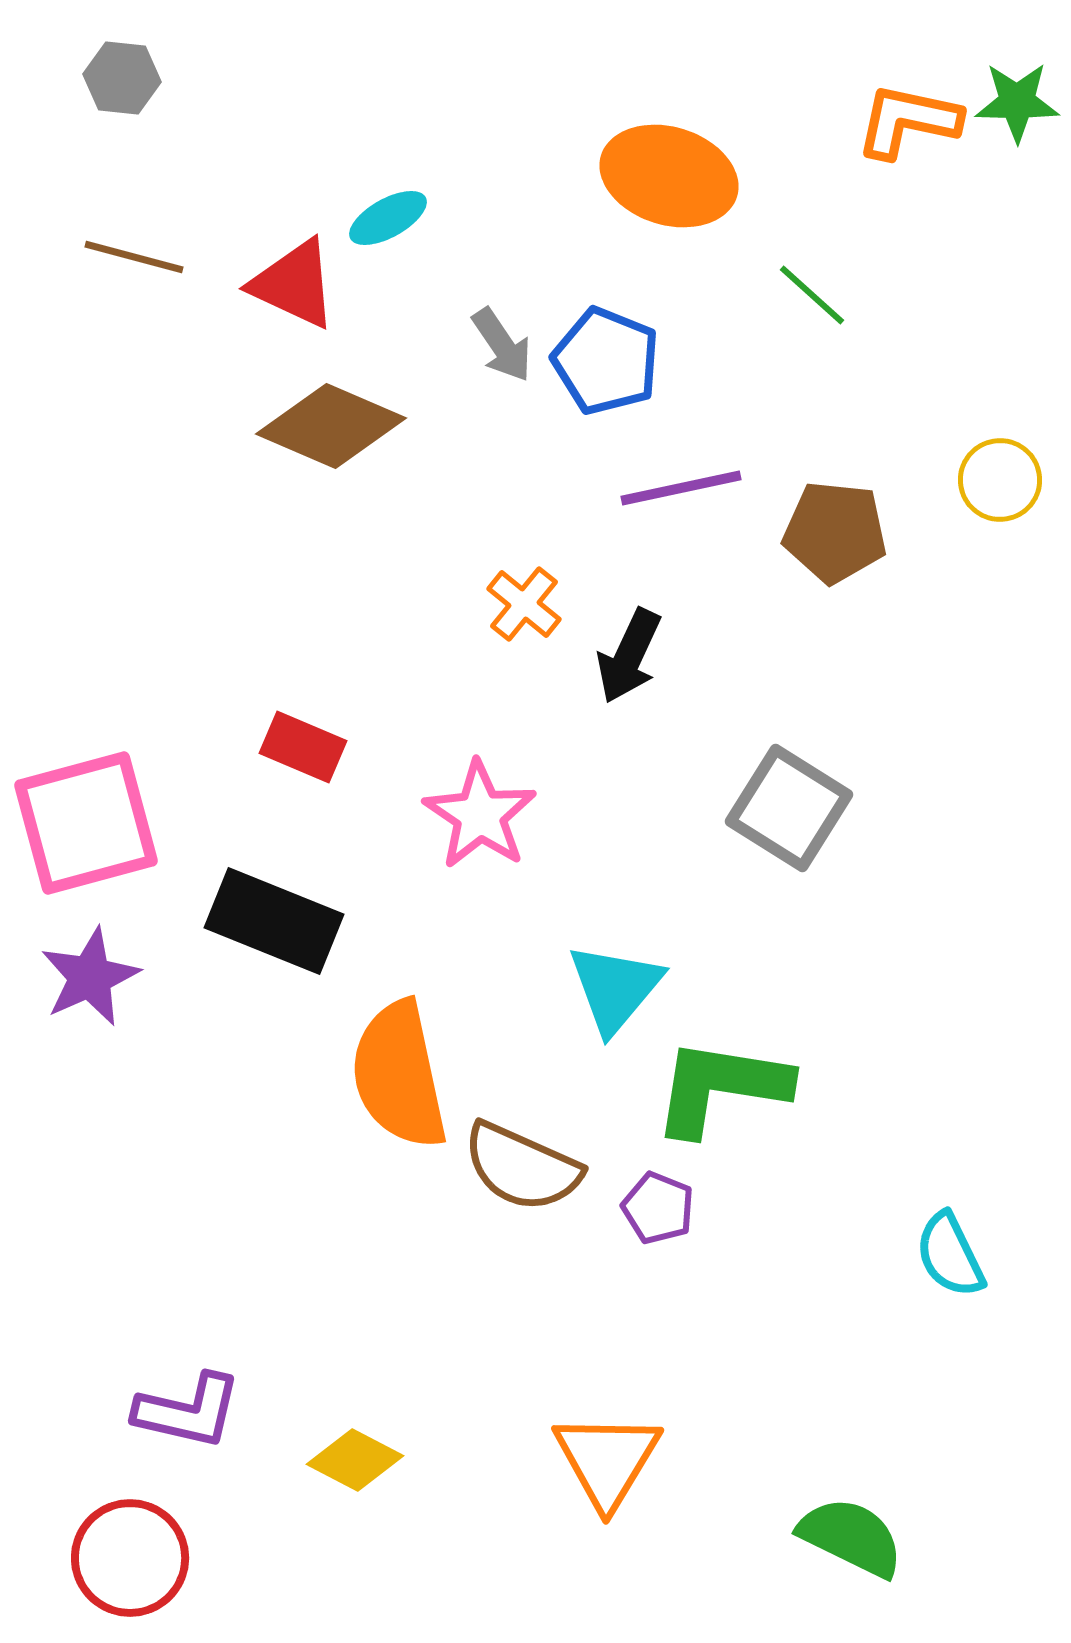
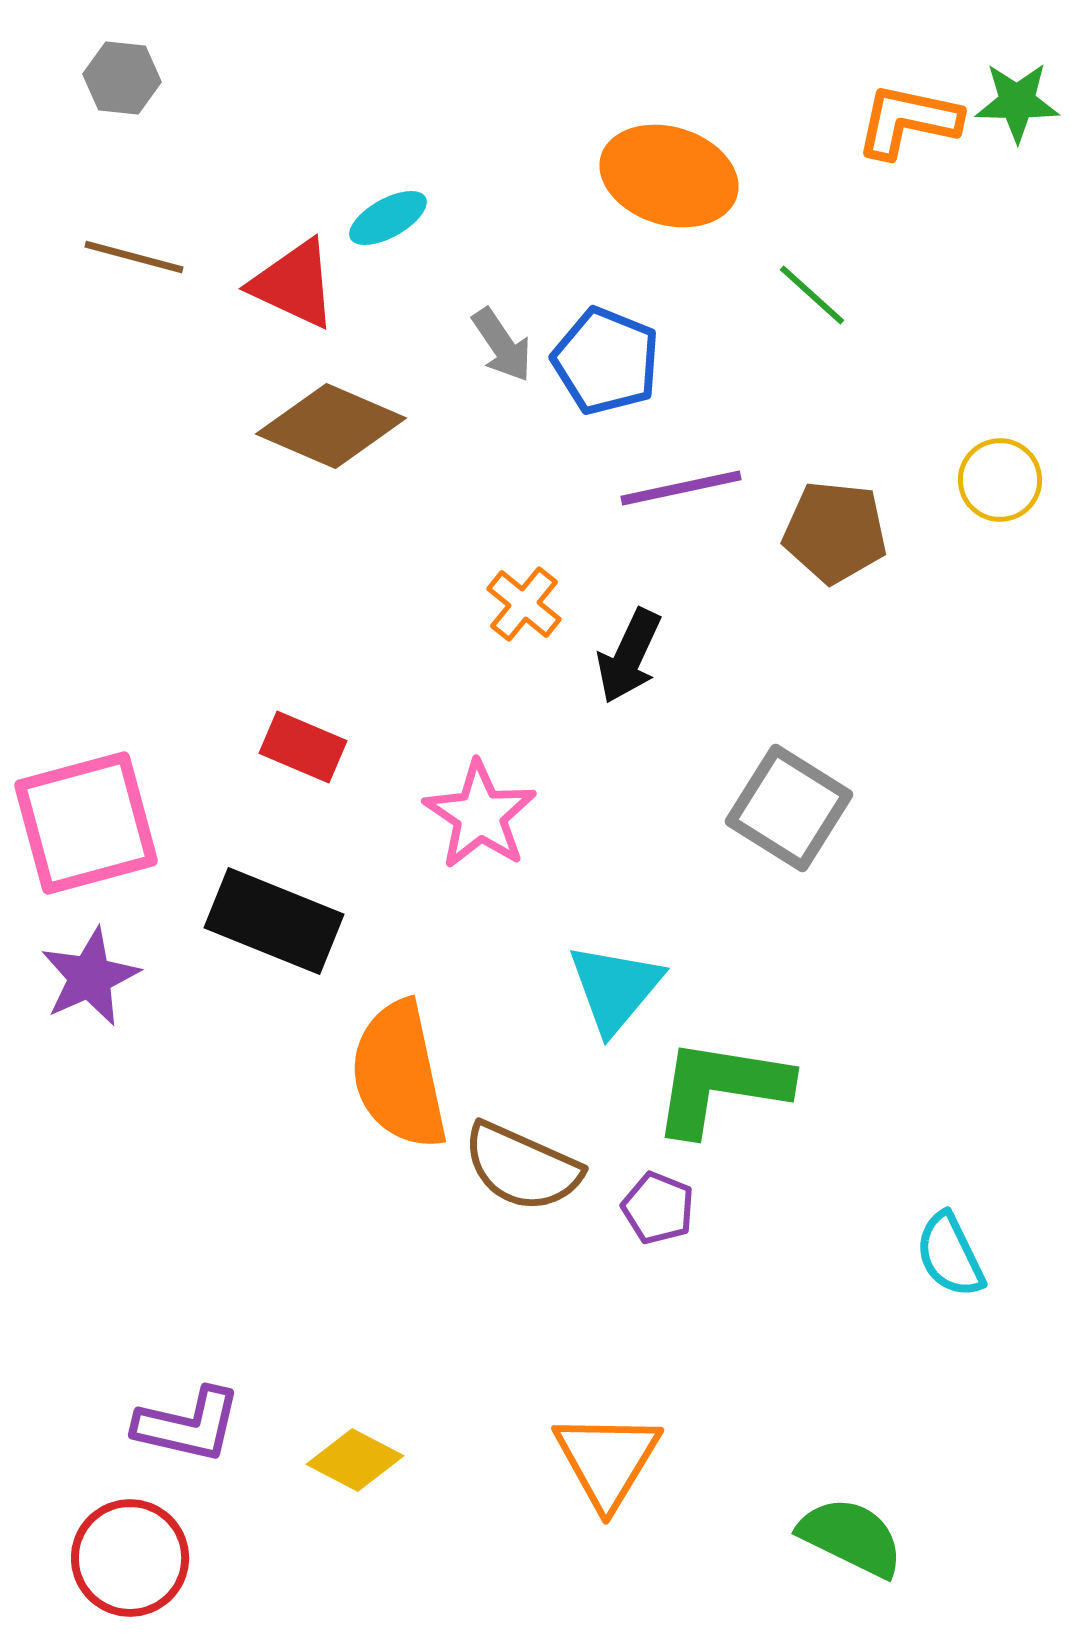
purple L-shape: moved 14 px down
